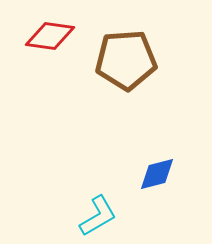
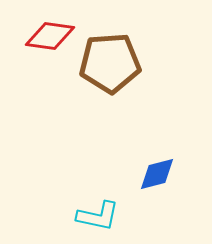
brown pentagon: moved 16 px left, 3 px down
cyan L-shape: rotated 42 degrees clockwise
